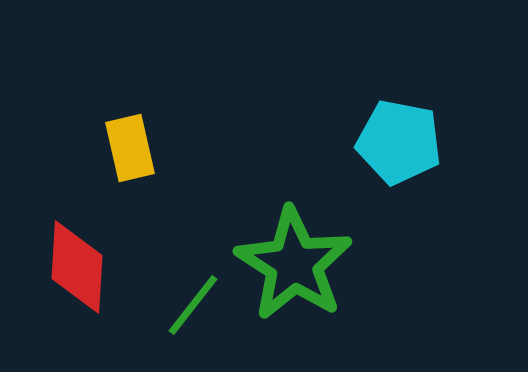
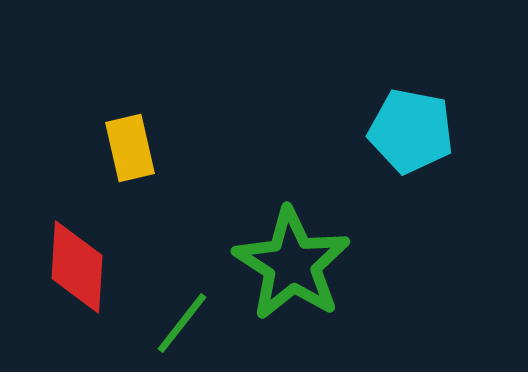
cyan pentagon: moved 12 px right, 11 px up
green star: moved 2 px left
green line: moved 11 px left, 18 px down
